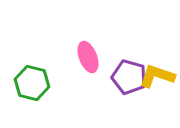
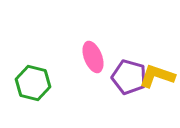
pink ellipse: moved 5 px right
green hexagon: moved 1 px right
